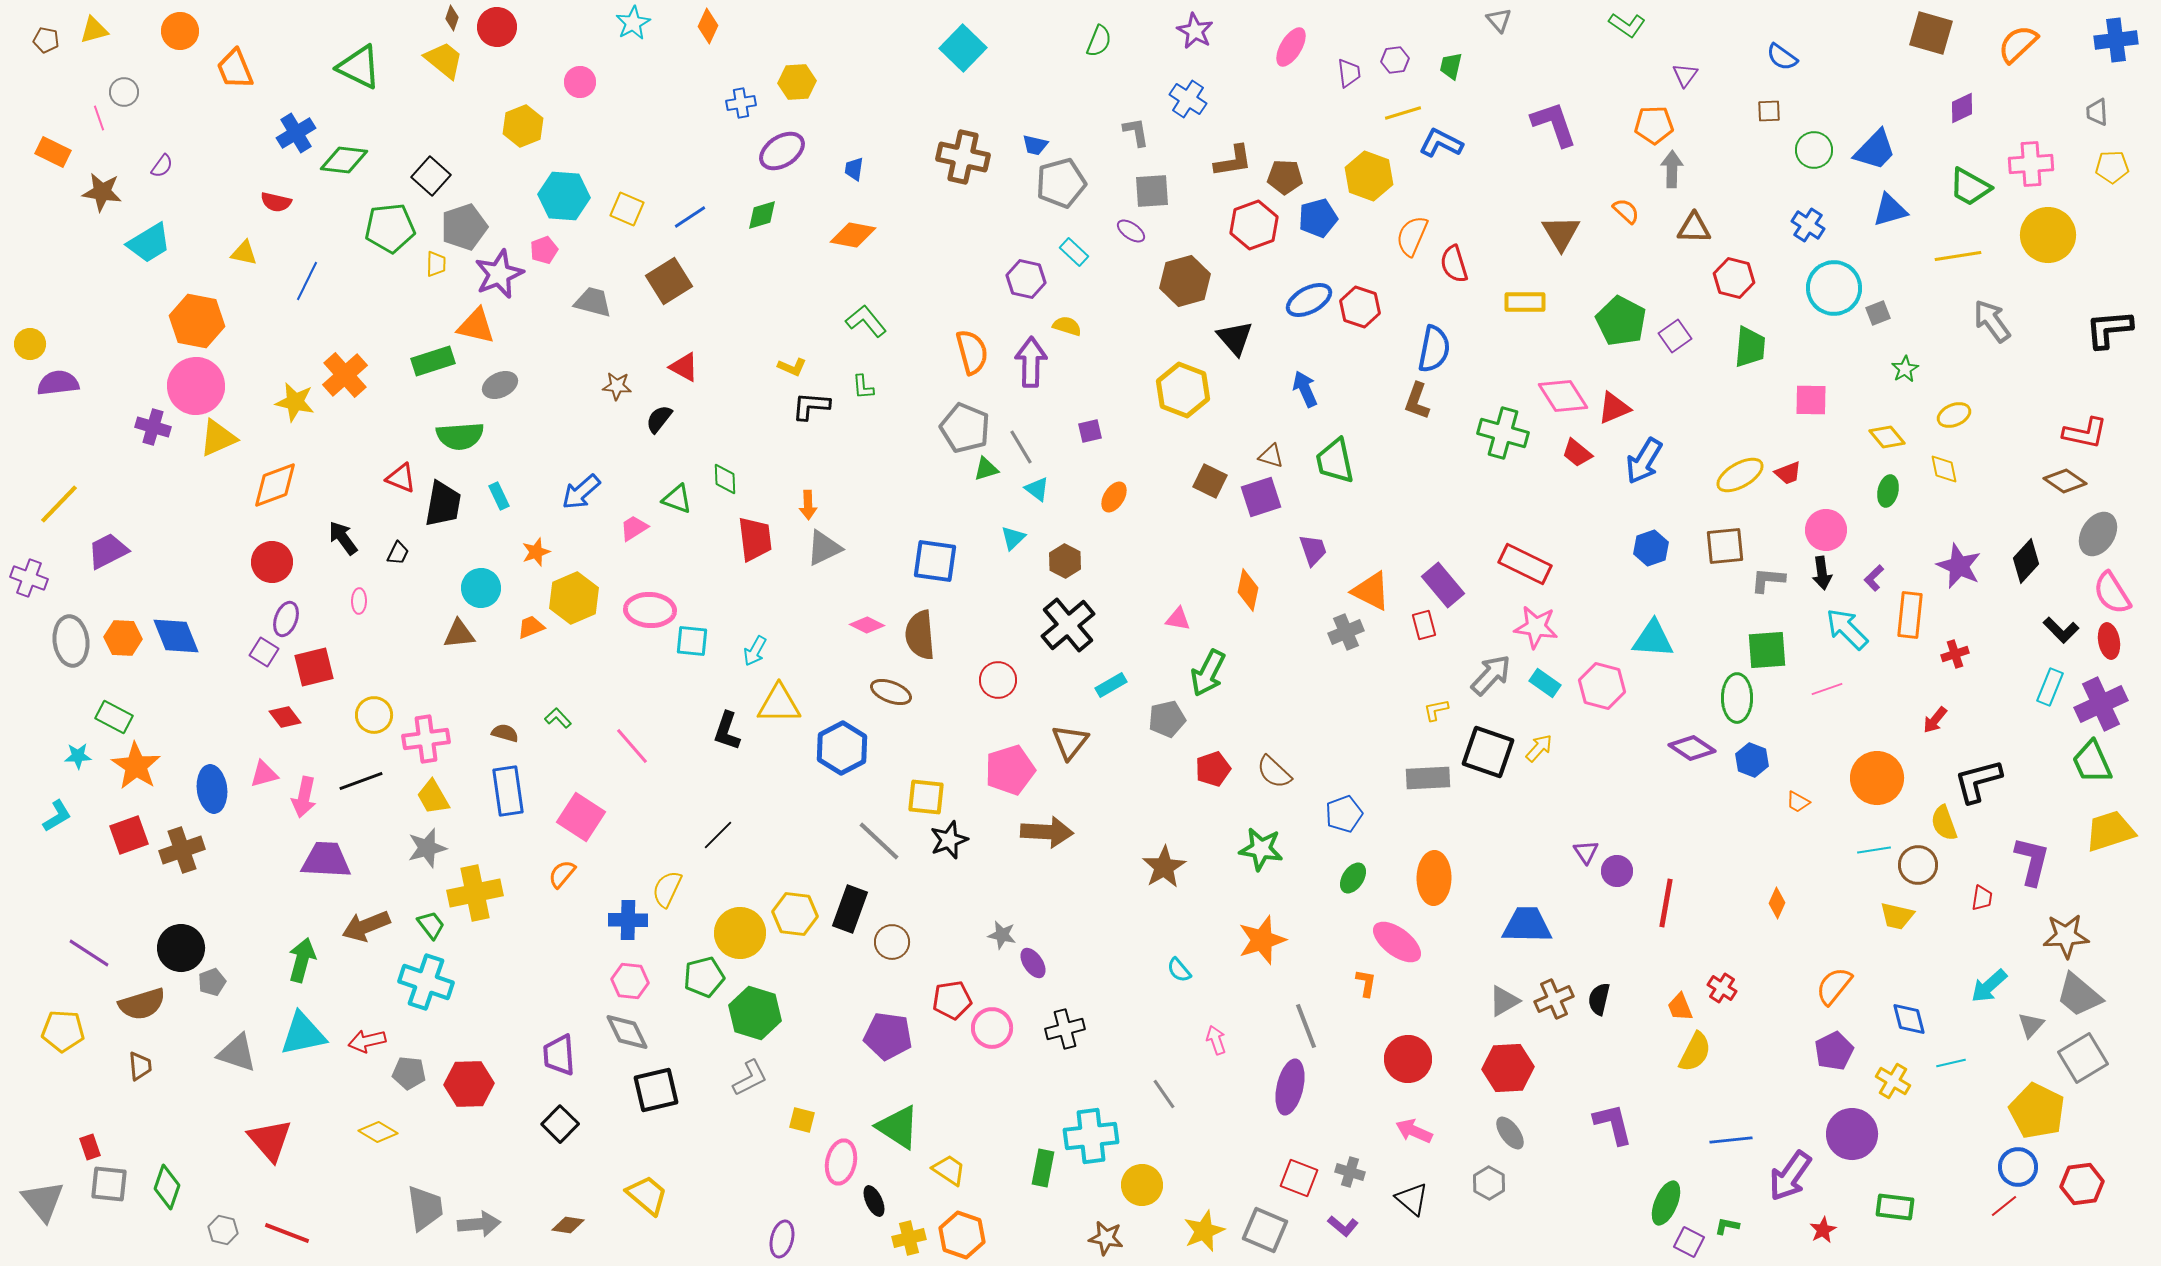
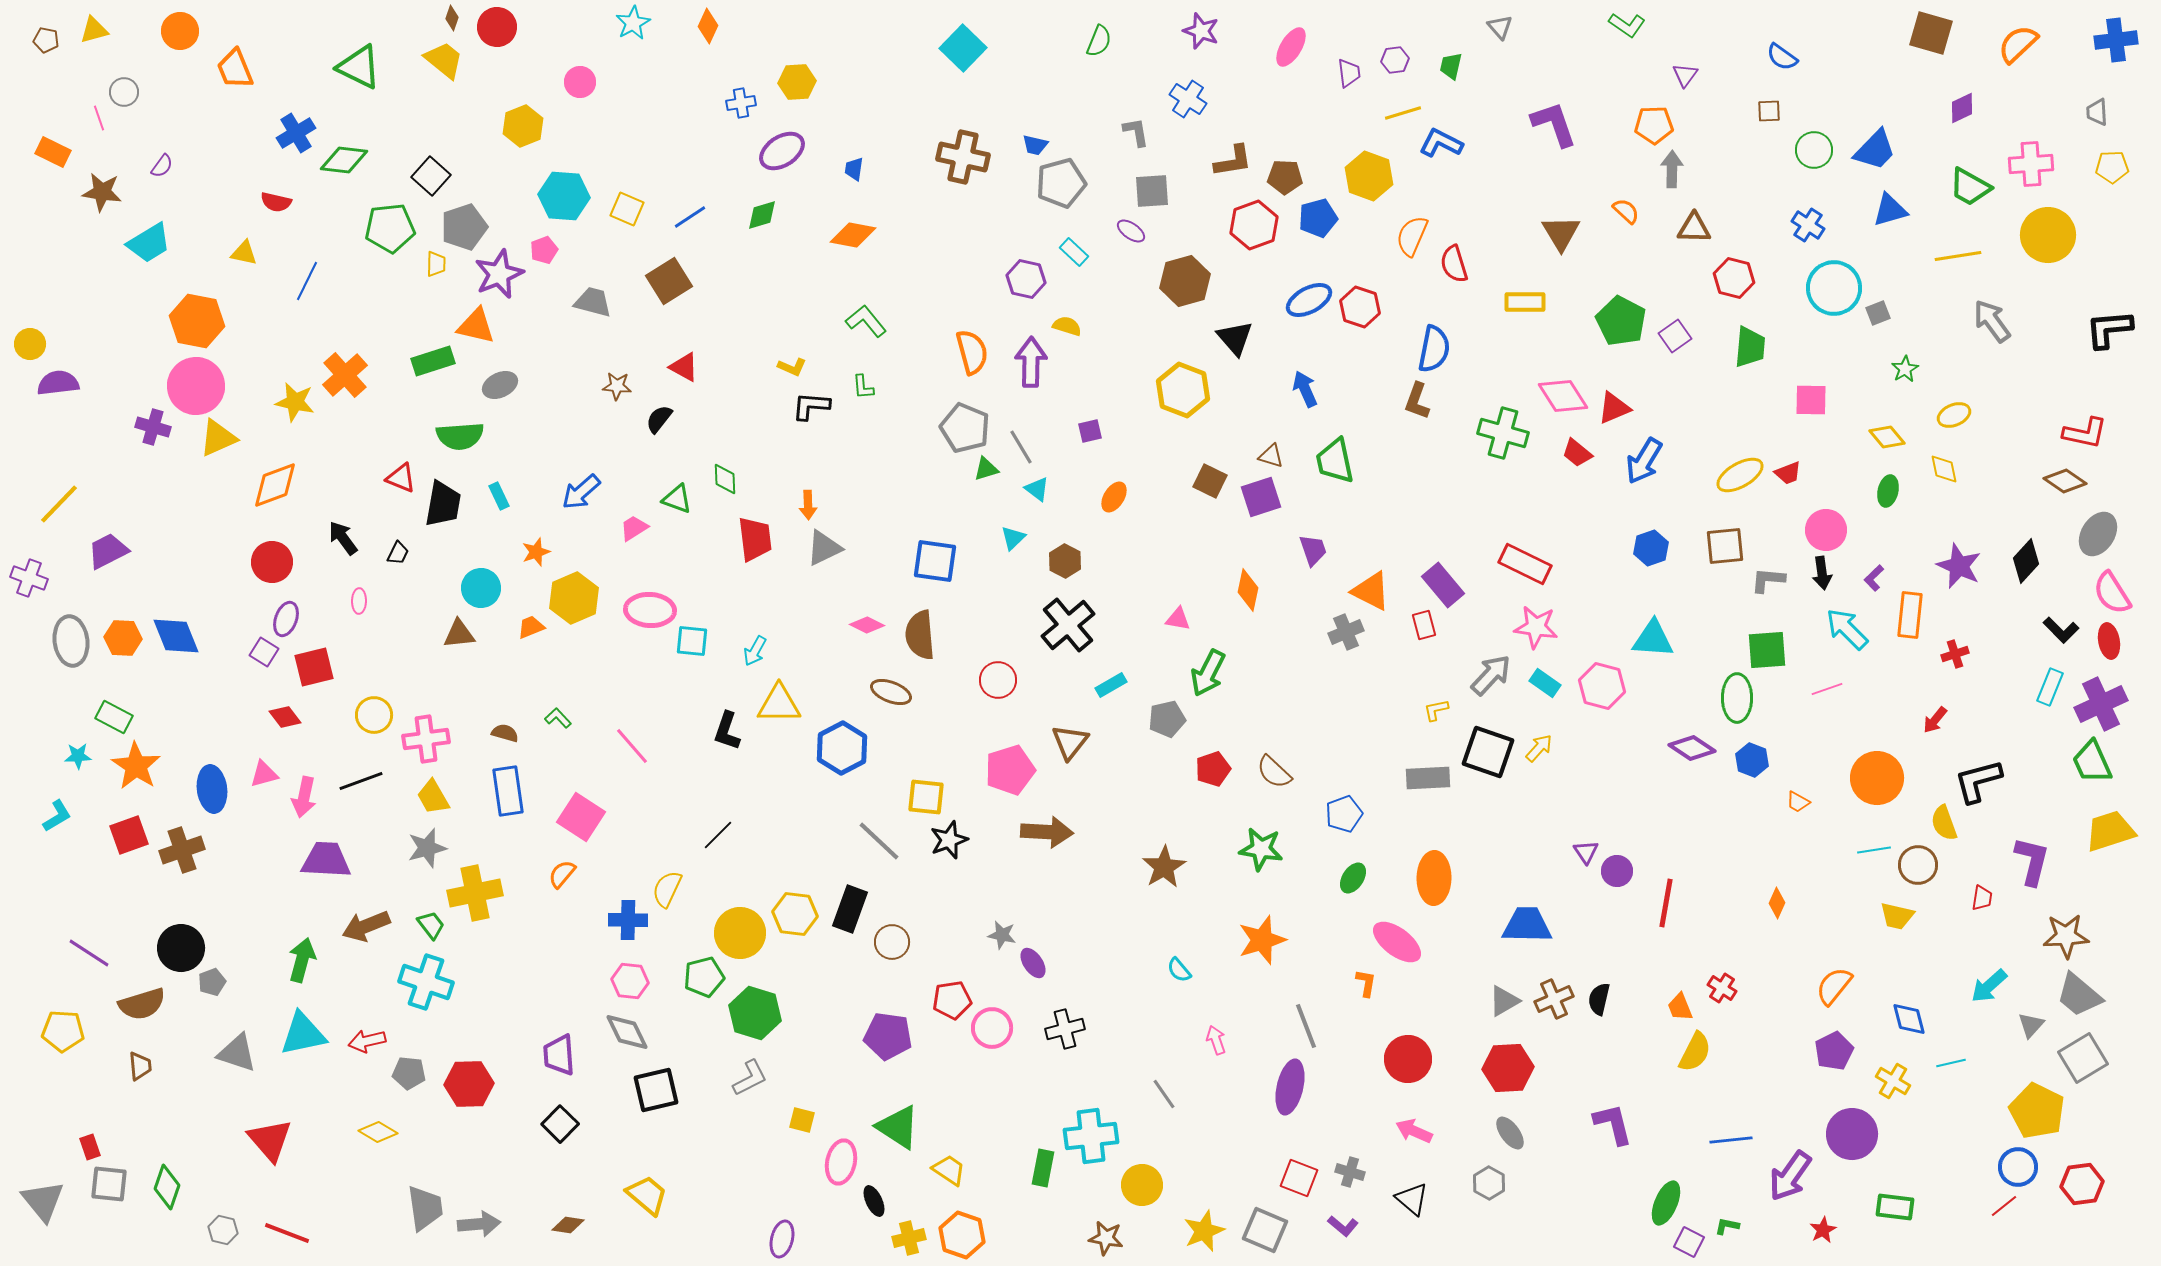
gray triangle at (1499, 20): moved 1 px right, 7 px down
purple star at (1195, 31): moved 6 px right; rotated 9 degrees counterclockwise
